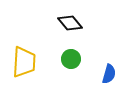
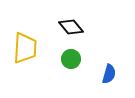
black diamond: moved 1 px right, 4 px down
yellow trapezoid: moved 1 px right, 14 px up
